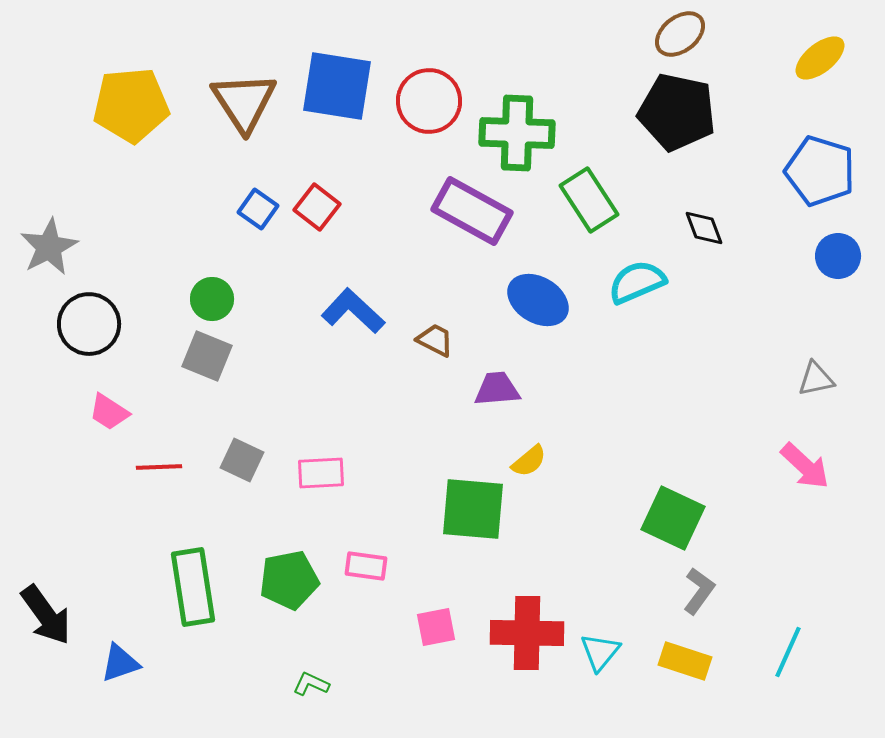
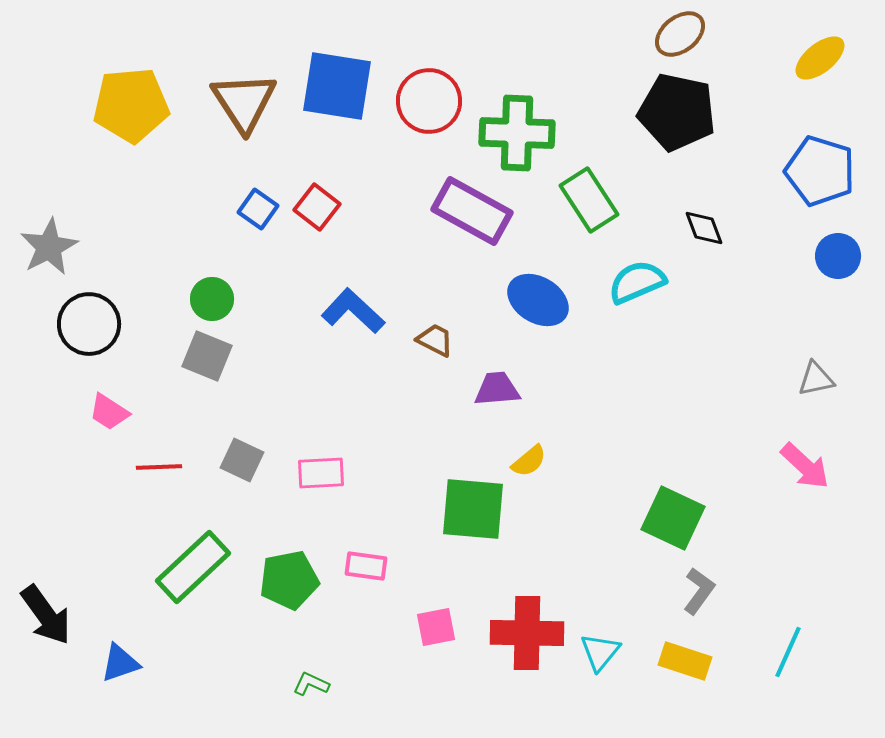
green rectangle at (193, 587): moved 20 px up; rotated 56 degrees clockwise
